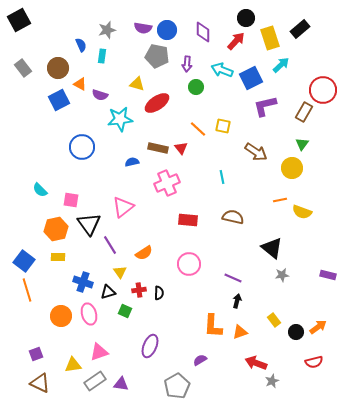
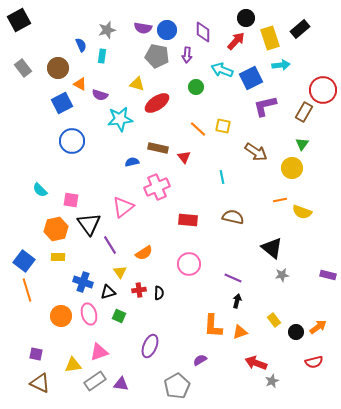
purple arrow at (187, 64): moved 9 px up
cyan arrow at (281, 65): rotated 36 degrees clockwise
blue square at (59, 100): moved 3 px right, 3 px down
blue circle at (82, 147): moved 10 px left, 6 px up
red triangle at (181, 148): moved 3 px right, 9 px down
pink cross at (167, 183): moved 10 px left, 4 px down
green square at (125, 311): moved 6 px left, 5 px down
purple square at (36, 354): rotated 32 degrees clockwise
